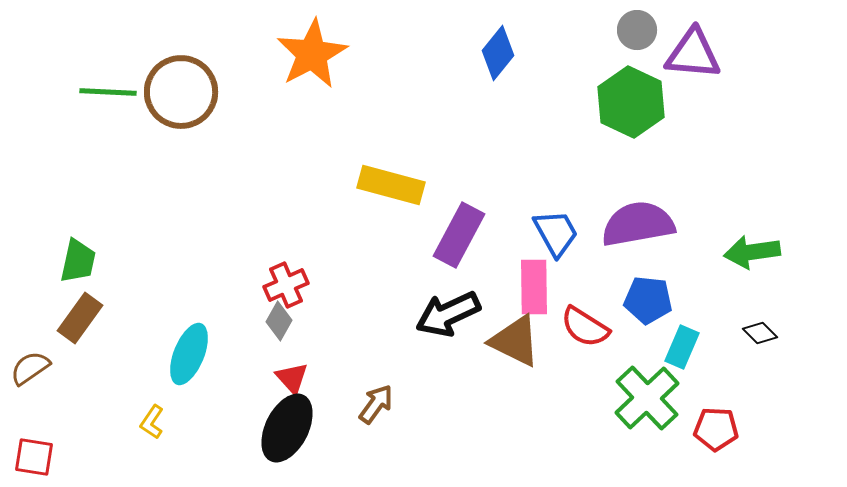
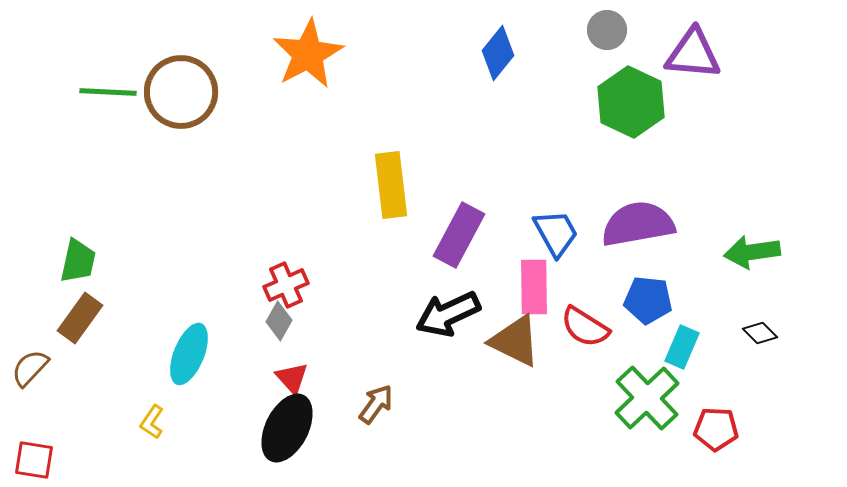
gray circle: moved 30 px left
orange star: moved 4 px left
yellow rectangle: rotated 68 degrees clockwise
brown semicircle: rotated 12 degrees counterclockwise
red square: moved 3 px down
